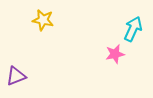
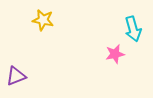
cyan arrow: rotated 140 degrees clockwise
